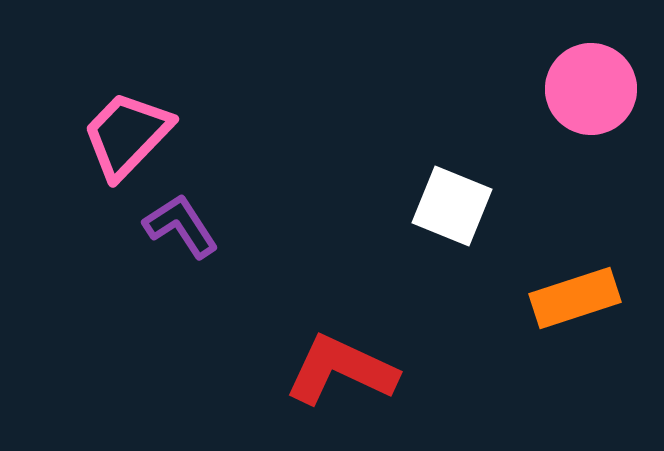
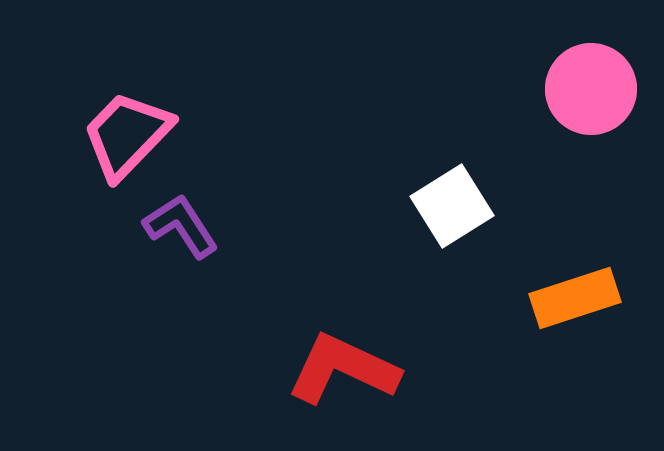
white square: rotated 36 degrees clockwise
red L-shape: moved 2 px right, 1 px up
